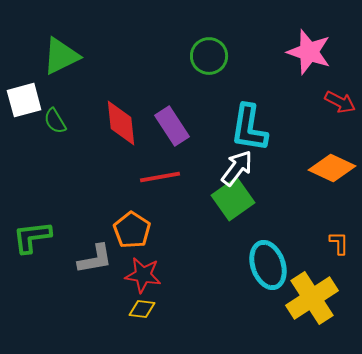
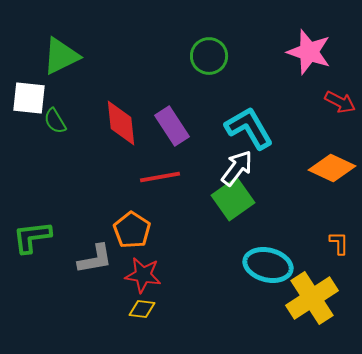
white square: moved 5 px right, 2 px up; rotated 21 degrees clockwise
cyan L-shape: rotated 141 degrees clockwise
cyan ellipse: rotated 57 degrees counterclockwise
